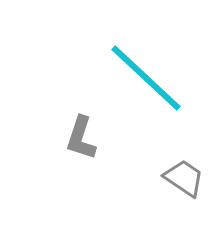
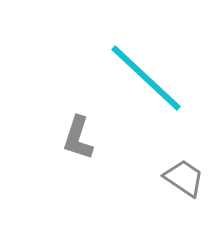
gray L-shape: moved 3 px left
